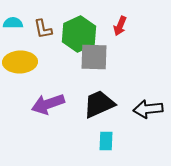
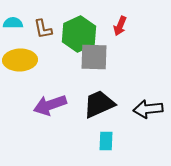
yellow ellipse: moved 2 px up
purple arrow: moved 2 px right, 1 px down
